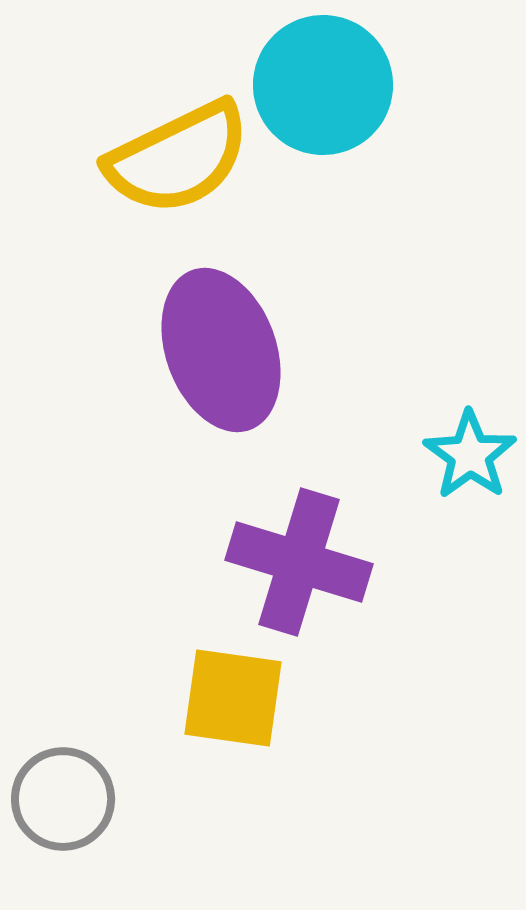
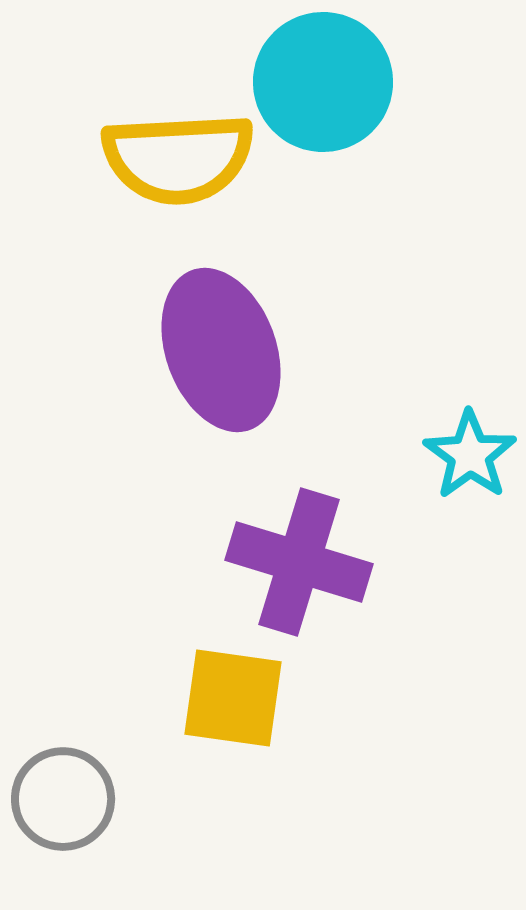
cyan circle: moved 3 px up
yellow semicircle: rotated 23 degrees clockwise
